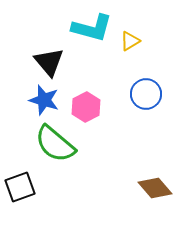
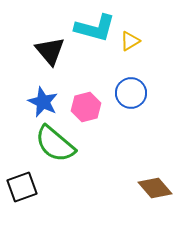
cyan L-shape: moved 3 px right
black triangle: moved 1 px right, 11 px up
blue circle: moved 15 px left, 1 px up
blue star: moved 1 px left, 2 px down; rotated 8 degrees clockwise
pink hexagon: rotated 12 degrees clockwise
black square: moved 2 px right
